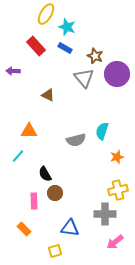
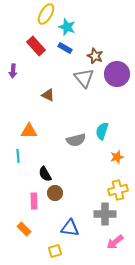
purple arrow: rotated 88 degrees counterclockwise
cyan line: rotated 48 degrees counterclockwise
